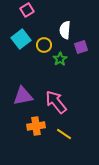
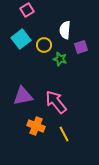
green star: rotated 24 degrees counterclockwise
orange cross: rotated 30 degrees clockwise
yellow line: rotated 28 degrees clockwise
